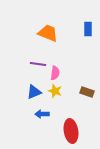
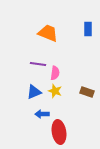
red ellipse: moved 12 px left, 1 px down
